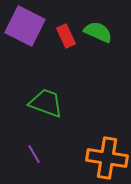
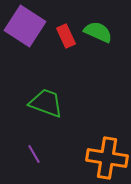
purple square: rotated 6 degrees clockwise
